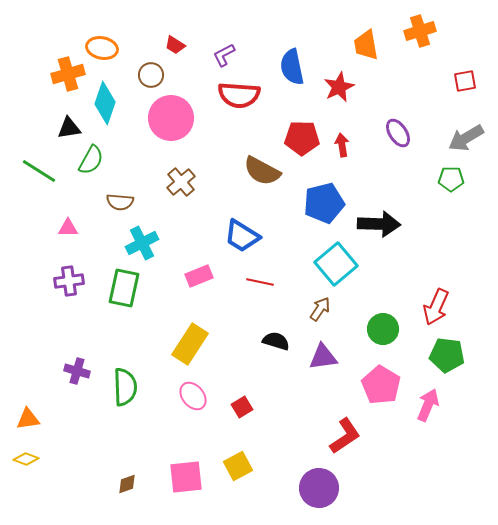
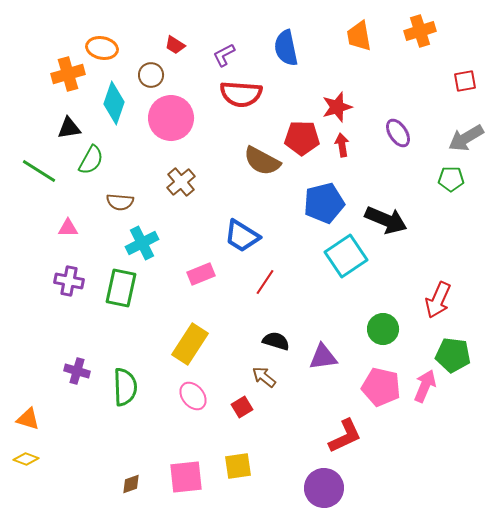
orange trapezoid at (366, 45): moved 7 px left, 9 px up
blue semicircle at (292, 67): moved 6 px left, 19 px up
red star at (339, 87): moved 2 px left, 20 px down; rotated 8 degrees clockwise
red semicircle at (239, 95): moved 2 px right, 1 px up
cyan diamond at (105, 103): moved 9 px right
brown semicircle at (262, 171): moved 10 px up
black arrow at (379, 224): moved 7 px right, 4 px up; rotated 21 degrees clockwise
cyan square at (336, 264): moved 10 px right, 8 px up; rotated 6 degrees clockwise
pink rectangle at (199, 276): moved 2 px right, 2 px up
purple cross at (69, 281): rotated 20 degrees clockwise
red line at (260, 282): moved 5 px right; rotated 68 degrees counterclockwise
green rectangle at (124, 288): moved 3 px left
red arrow at (436, 307): moved 2 px right, 7 px up
brown arrow at (320, 309): moved 56 px left, 68 px down; rotated 85 degrees counterclockwise
green pentagon at (447, 355): moved 6 px right
pink pentagon at (381, 385): moved 2 px down; rotated 18 degrees counterclockwise
pink arrow at (428, 405): moved 3 px left, 19 px up
orange triangle at (28, 419): rotated 25 degrees clockwise
red L-shape at (345, 436): rotated 9 degrees clockwise
yellow square at (238, 466): rotated 20 degrees clockwise
brown diamond at (127, 484): moved 4 px right
purple circle at (319, 488): moved 5 px right
